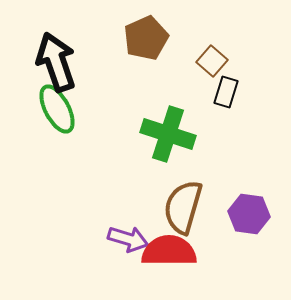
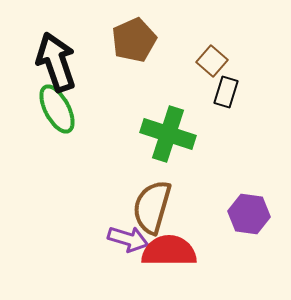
brown pentagon: moved 12 px left, 2 px down
brown semicircle: moved 31 px left
